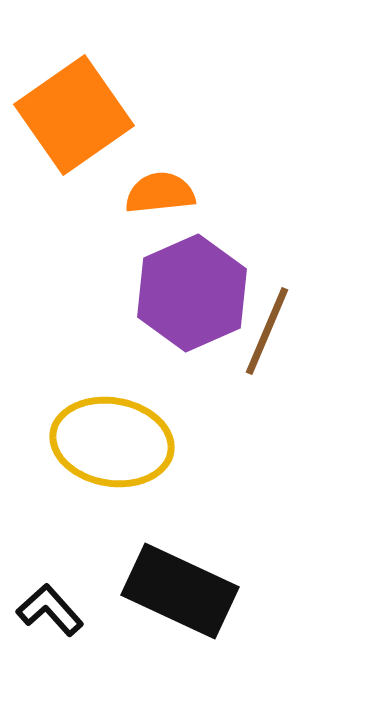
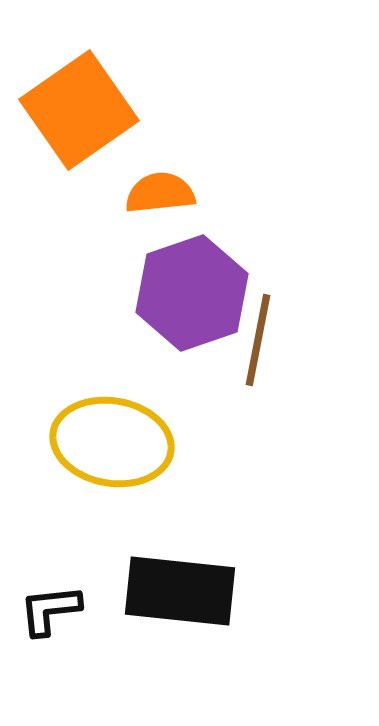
orange square: moved 5 px right, 5 px up
purple hexagon: rotated 5 degrees clockwise
brown line: moved 9 px left, 9 px down; rotated 12 degrees counterclockwise
black rectangle: rotated 19 degrees counterclockwise
black L-shape: rotated 54 degrees counterclockwise
